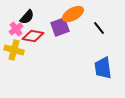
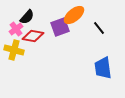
orange ellipse: moved 1 px right, 1 px down; rotated 10 degrees counterclockwise
